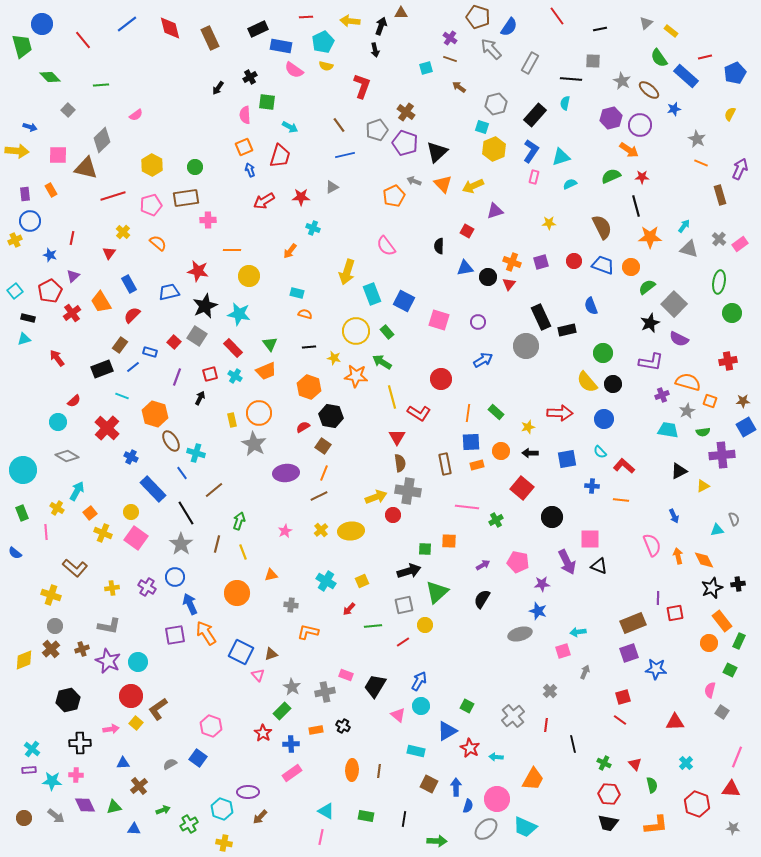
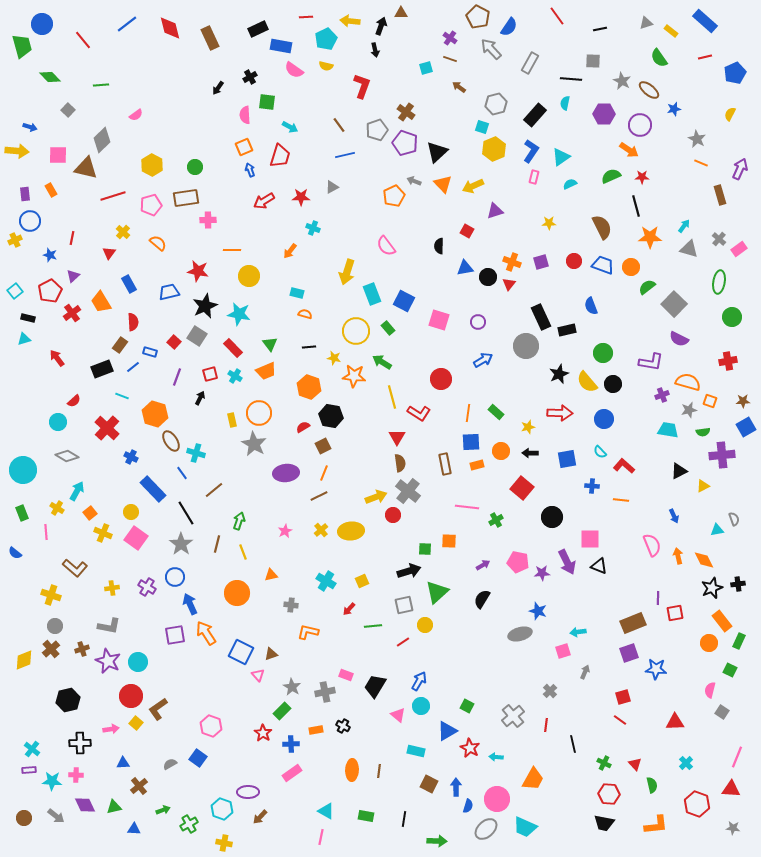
brown pentagon at (478, 17): rotated 10 degrees clockwise
gray triangle at (646, 23): rotated 24 degrees clockwise
cyan pentagon at (323, 42): moved 3 px right, 3 px up
blue rectangle at (686, 76): moved 19 px right, 55 px up
purple hexagon at (611, 118): moved 7 px left, 4 px up; rotated 15 degrees clockwise
cyan triangle at (561, 157): rotated 18 degrees counterclockwise
pink rectangle at (740, 244): moved 1 px left, 5 px down
green circle at (732, 313): moved 4 px down
red semicircle at (132, 315): moved 1 px right, 7 px down; rotated 132 degrees clockwise
black star at (650, 323): moved 91 px left, 51 px down
green rectangle at (387, 332): moved 1 px right, 4 px up
orange star at (356, 376): moved 2 px left
gray star at (687, 411): moved 2 px right, 1 px up; rotated 14 degrees clockwise
brown square at (323, 446): rotated 28 degrees clockwise
gray cross at (408, 491): rotated 30 degrees clockwise
purple star at (542, 584): moved 11 px up
black trapezoid at (608, 823): moved 4 px left
